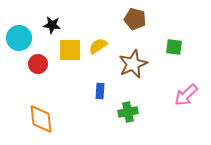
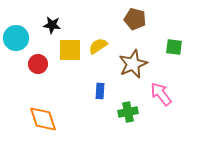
cyan circle: moved 3 px left
pink arrow: moved 25 px left, 1 px up; rotated 95 degrees clockwise
orange diamond: moved 2 px right; rotated 12 degrees counterclockwise
